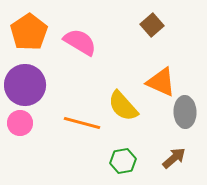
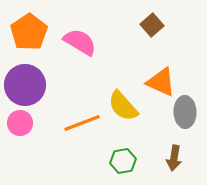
orange line: rotated 36 degrees counterclockwise
brown arrow: rotated 140 degrees clockwise
